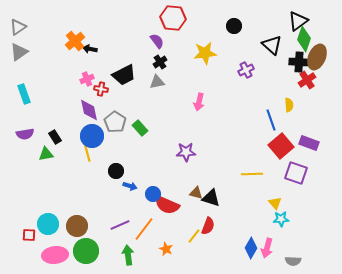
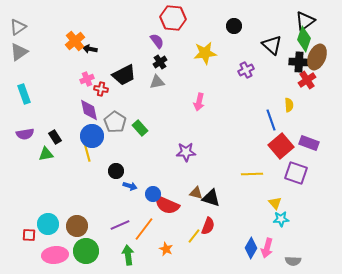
black triangle at (298, 21): moved 7 px right
